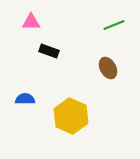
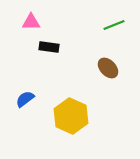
black rectangle: moved 4 px up; rotated 12 degrees counterclockwise
brown ellipse: rotated 15 degrees counterclockwise
blue semicircle: rotated 36 degrees counterclockwise
